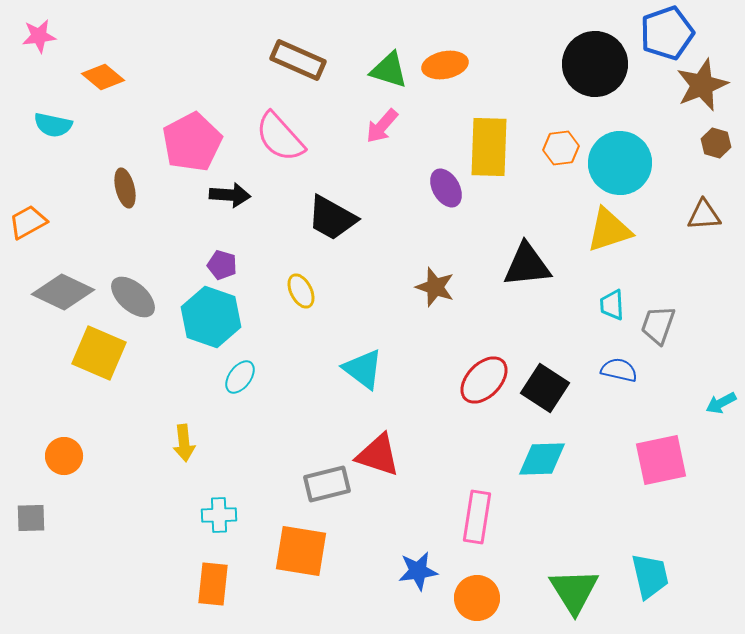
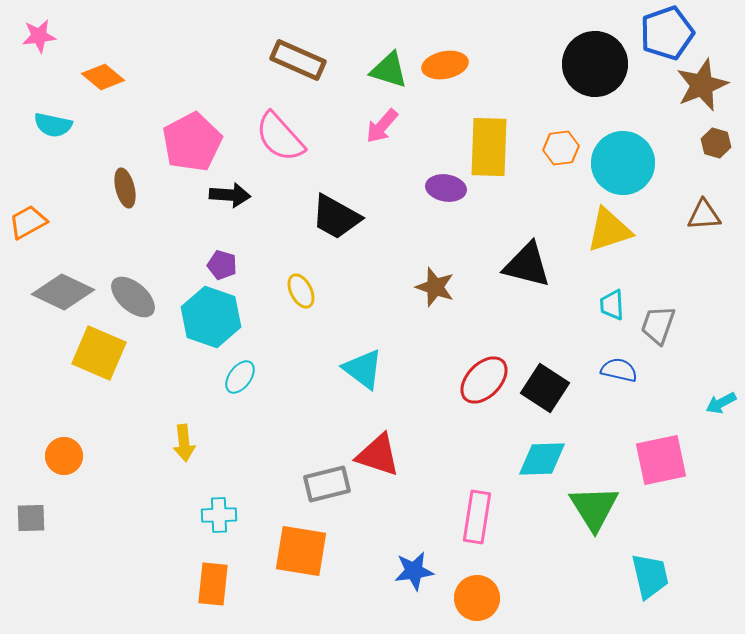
cyan circle at (620, 163): moved 3 px right
purple ellipse at (446, 188): rotated 51 degrees counterclockwise
black trapezoid at (332, 218): moved 4 px right, 1 px up
black triangle at (527, 265): rotated 20 degrees clockwise
blue star at (418, 571): moved 4 px left
green triangle at (574, 591): moved 20 px right, 83 px up
